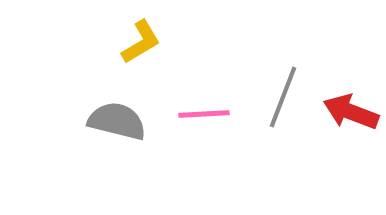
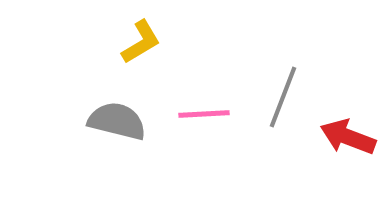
red arrow: moved 3 px left, 25 px down
